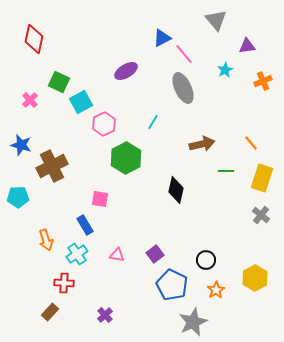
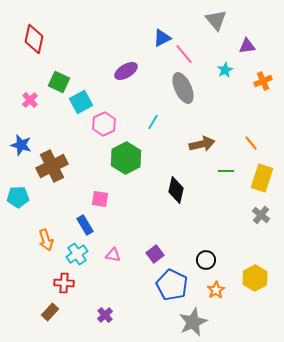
pink triangle: moved 4 px left
